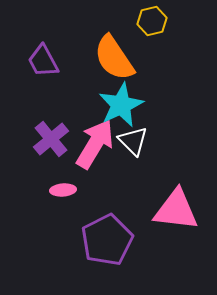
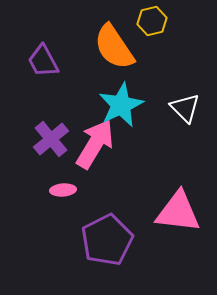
orange semicircle: moved 11 px up
white triangle: moved 52 px right, 33 px up
pink triangle: moved 2 px right, 2 px down
